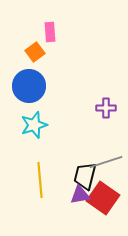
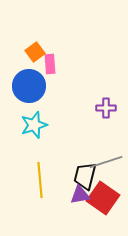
pink rectangle: moved 32 px down
